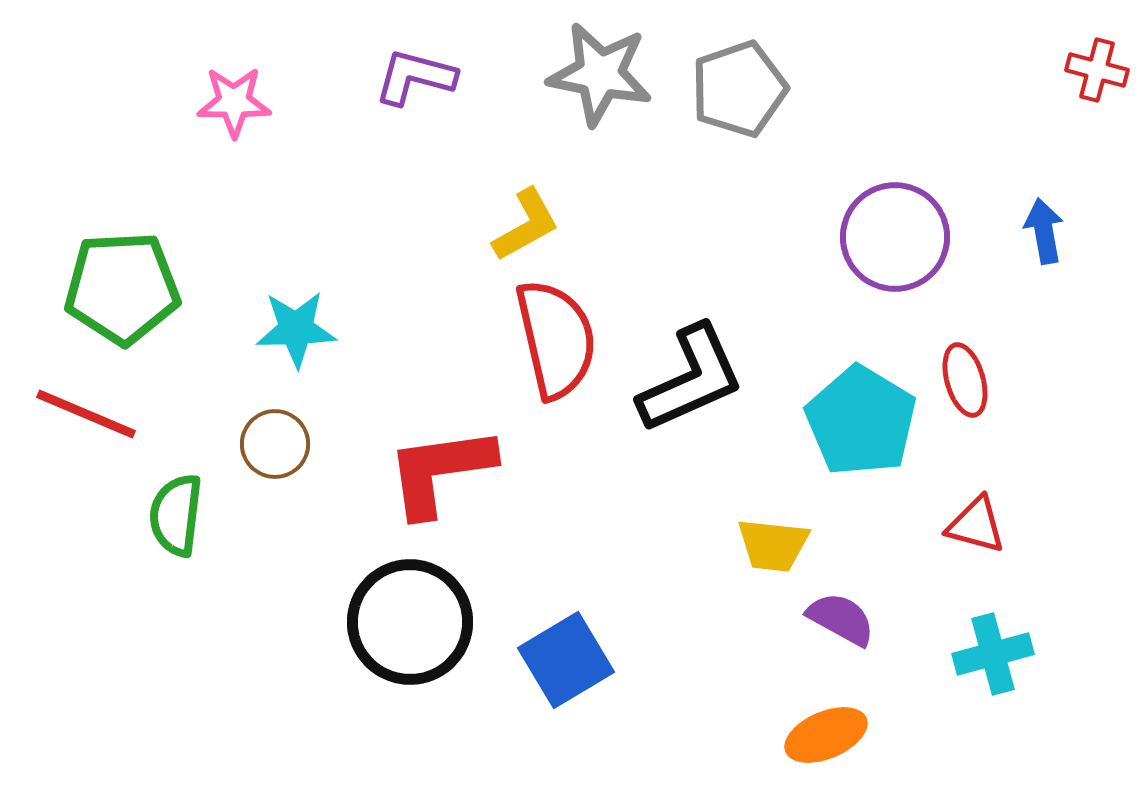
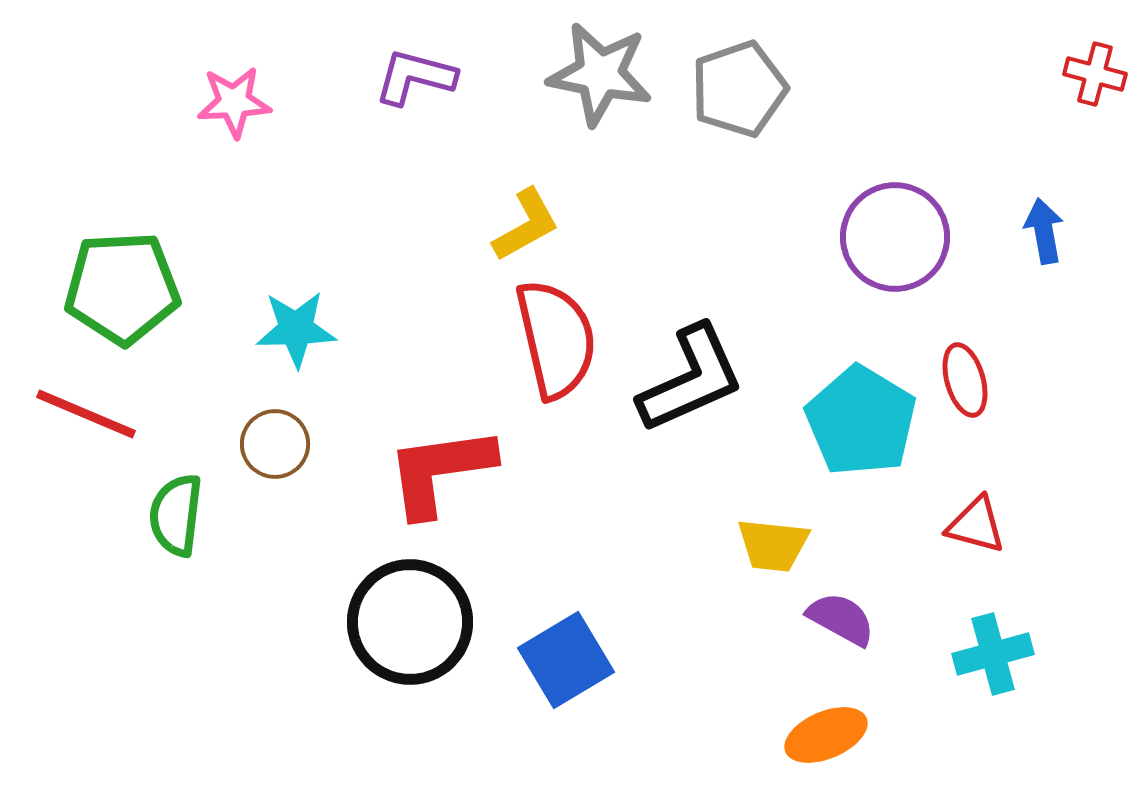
red cross: moved 2 px left, 4 px down
pink star: rotated 4 degrees counterclockwise
